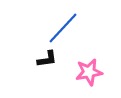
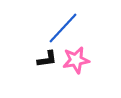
pink star: moved 13 px left, 12 px up
